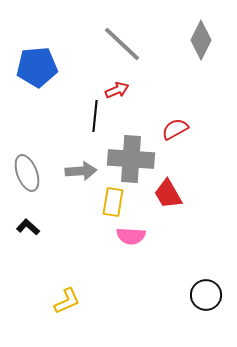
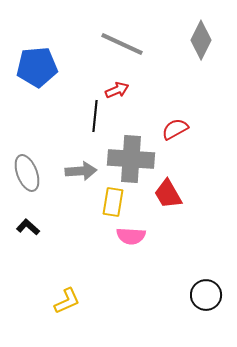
gray line: rotated 18 degrees counterclockwise
